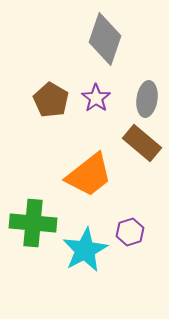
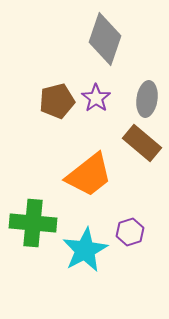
brown pentagon: moved 6 px right, 1 px down; rotated 28 degrees clockwise
